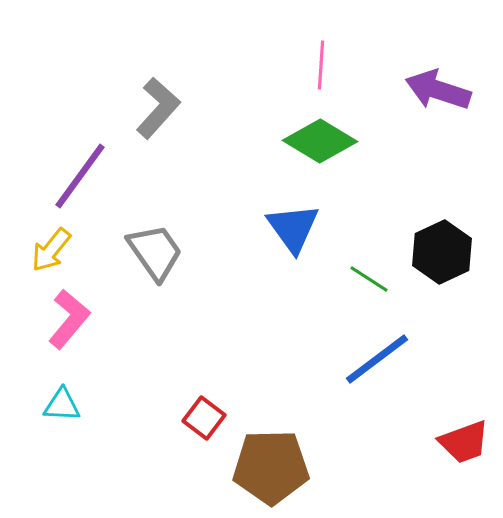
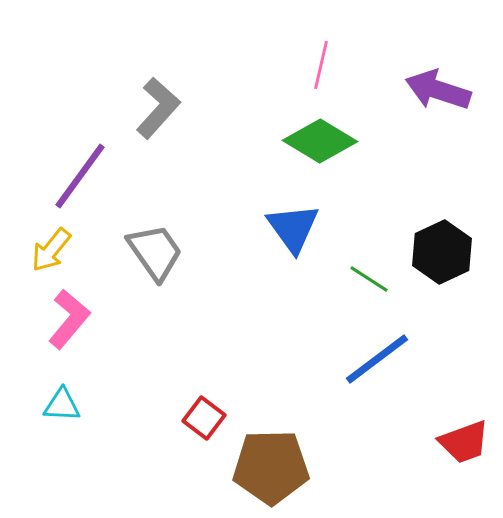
pink line: rotated 9 degrees clockwise
